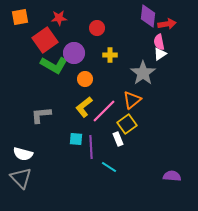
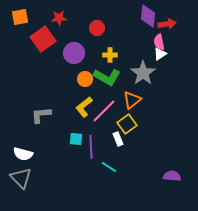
red square: moved 2 px left, 1 px up
green L-shape: moved 53 px right, 12 px down
